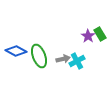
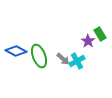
purple star: moved 5 px down
gray arrow: rotated 56 degrees clockwise
